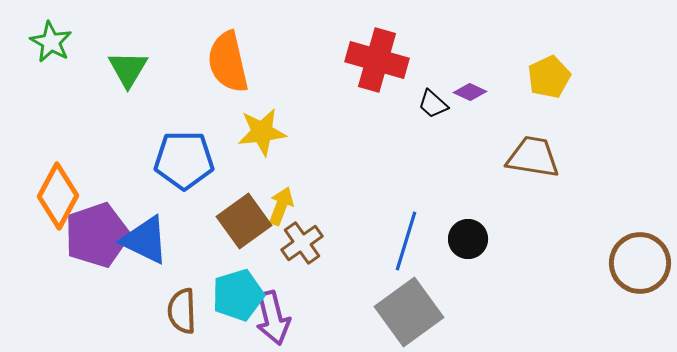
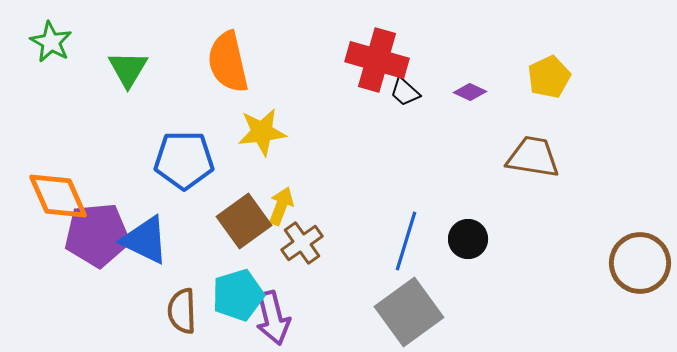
black trapezoid: moved 28 px left, 12 px up
orange diamond: rotated 52 degrees counterclockwise
purple pentagon: rotated 14 degrees clockwise
